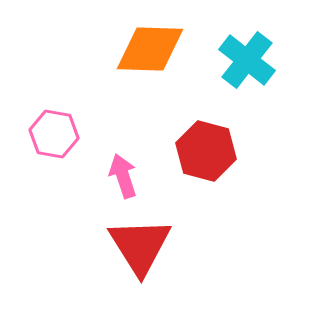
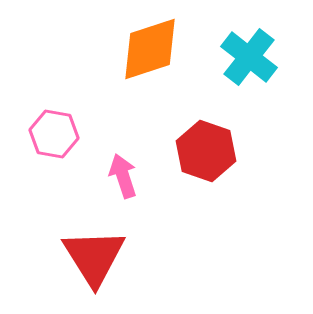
orange diamond: rotated 20 degrees counterclockwise
cyan cross: moved 2 px right, 3 px up
red hexagon: rotated 4 degrees clockwise
red triangle: moved 46 px left, 11 px down
